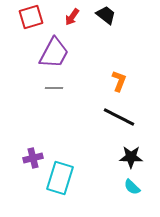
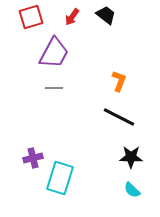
cyan semicircle: moved 3 px down
